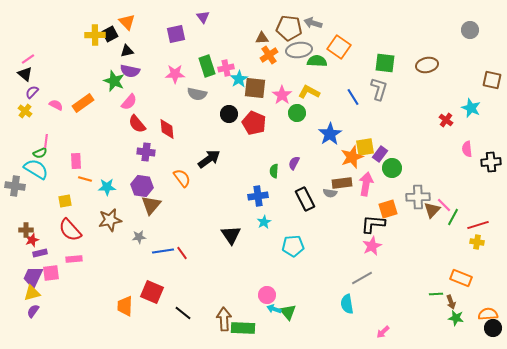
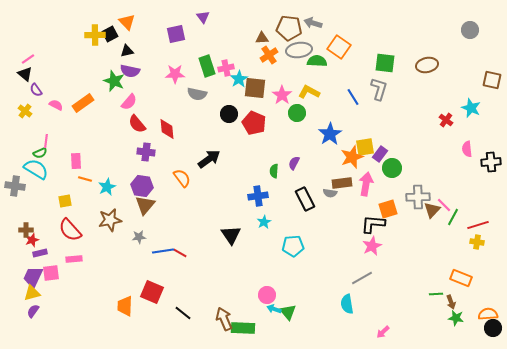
purple semicircle at (32, 92): moved 4 px right, 2 px up; rotated 80 degrees counterclockwise
cyan star at (107, 187): rotated 24 degrees counterclockwise
brown triangle at (151, 205): moved 6 px left
red line at (182, 253): moved 2 px left; rotated 24 degrees counterclockwise
brown arrow at (224, 319): rotated 20 degrees counterclockwise
